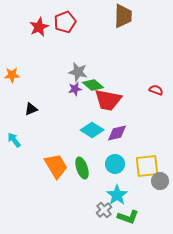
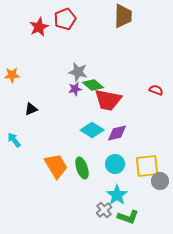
red pentagon: moved 3 px up
